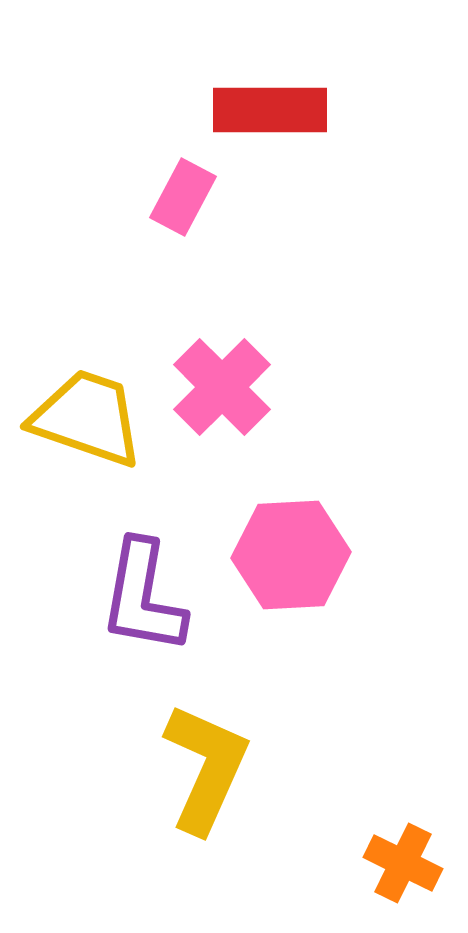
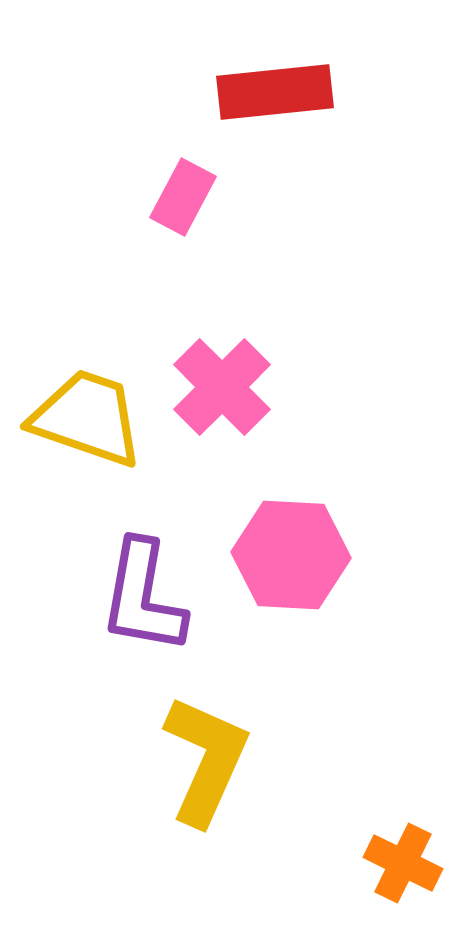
red rectangle: moved 5 px right, 18 px up; rotated 6 degrees counterclockwise
pink hexagon: rotated 6 degrees clockwise
yellow L-shape: moved 8 px up
